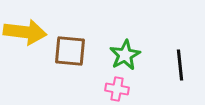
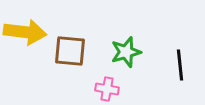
green star: moved 1 px right, 3 px up; rotated 12 degrees clockwise
pink cross: moved 10 px left
